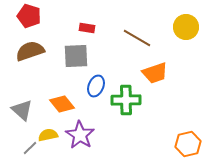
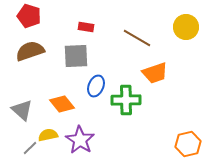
red rectangle: moved 1 px left, 1 px up
purple star: moved 5 px down
